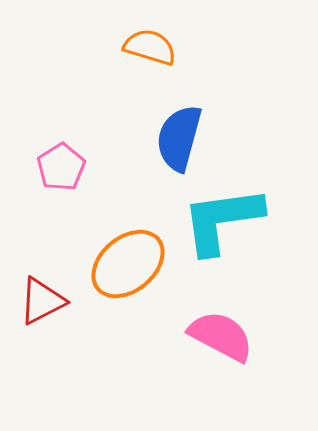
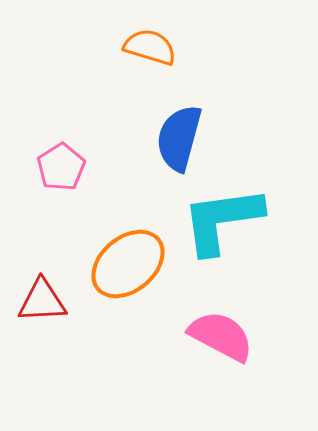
red triangle: rotated 24 degrees clockwise
